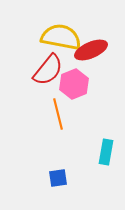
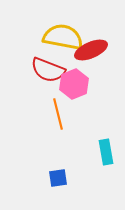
yellow semicircle: moved 2 px right
red semicircle: rotated 72 degrees clockwise
cyan rectangle: rotated 20 degrees counterclockwise
